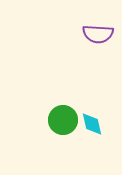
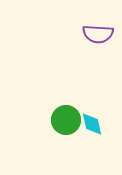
green circle: moved 3 px right
